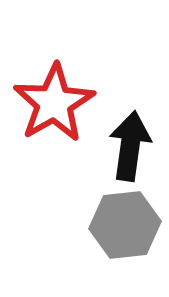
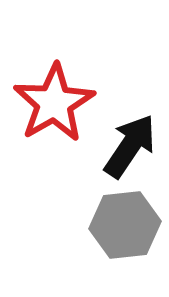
black arrow: rotated 26 degrees clockwise
